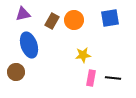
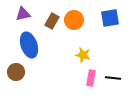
yellow star: rotated 21 degrees clockwise
